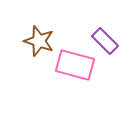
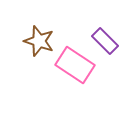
pink rectangle: rotated 18 degrees clockwise
